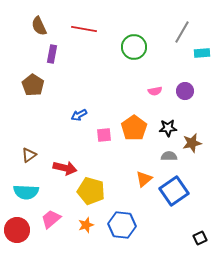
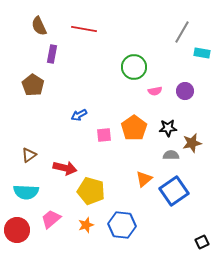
green circle: moved 20 px down
cyan rectangle: rotated 14 degrees clockwise
gray semicircle: moved 2 px right, 1 px up
black square: moved 2 px right, 4 px down
